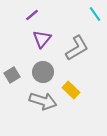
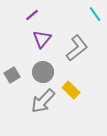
gray L-shape: rotated 8 degrees counterclockwise
gray arrow: rotated 116 degrees clockwise
